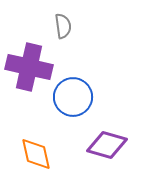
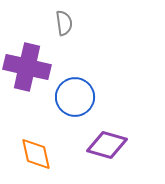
gray semicircle: moved 1 px right, 3 px up
purple cross: moved 2 px left
blue circle: moved 2 px right
